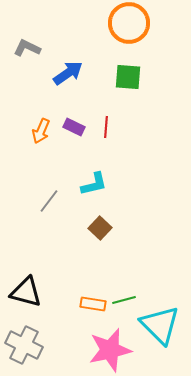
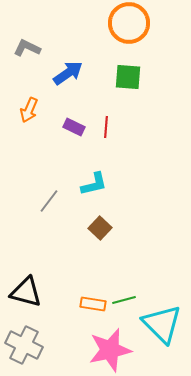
orange arrow: moved 12 px left, 21 px up
cyan triangle: moved 2 px right, 1 px up
